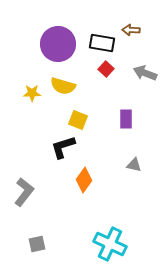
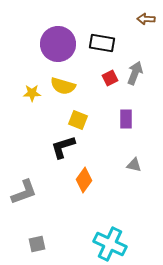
brown arrow: moved 15 px right, 11 px up
red square: moved 4 px right, 9 px down; rotated 21 degrees clockwise
gray arrow: moved 10 px left; rotated 90 degrees clockwise
gray L-shape: rotated 32 degrees clockwise
